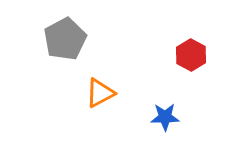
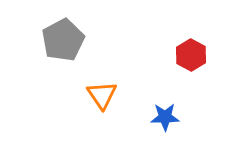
gray pentagon: moved 2 px left, 1 px down
orange triangle: moved 2 px right, 2 px down; rotated 36 degrees counterclockwise
